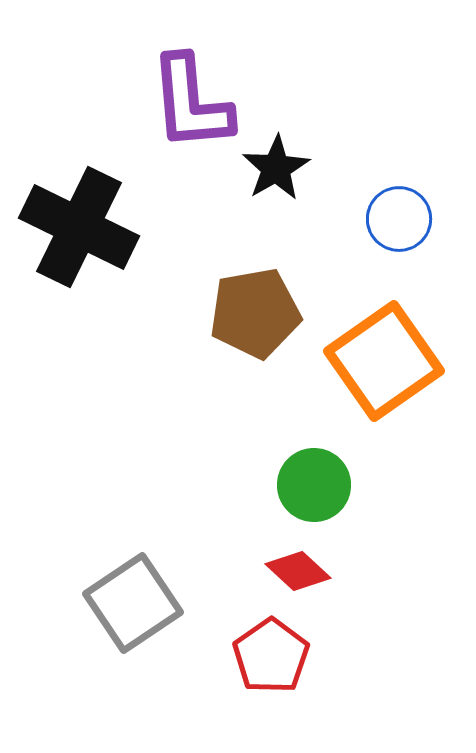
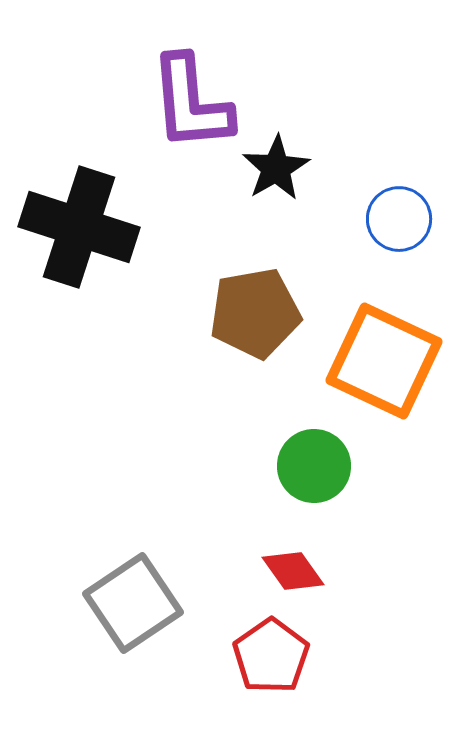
black cross: rotated 8 degrees counterclockwise
orange square: rotated 30 degrees counterclockwise
green circle: moved 19 px up
red diamond: moved 5 px left; rotated 12 degrees clockwise
